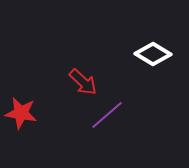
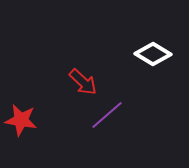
red star: moved 7 px down
